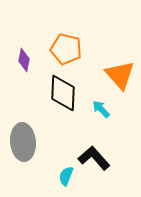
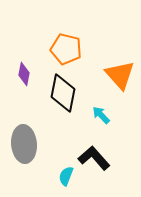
purple diamond: moved 14 px down
black diamond: rotated 9 degrees clockwise
cyan arrow: moved 6 px down
gray ellipse: moved 1 px right, 2 px down
